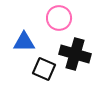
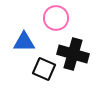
pink circle: moved 3 px left
black cross: moved 2 px left
